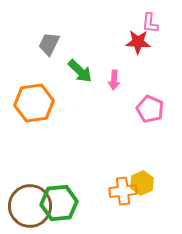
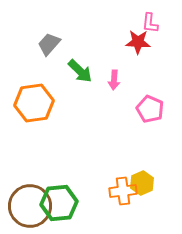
gray trapezoid: rotated 15 degrees clockwise
